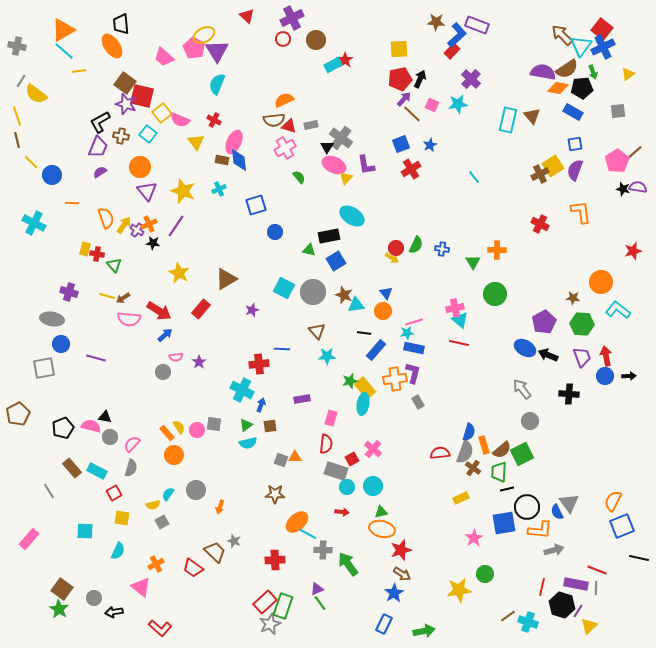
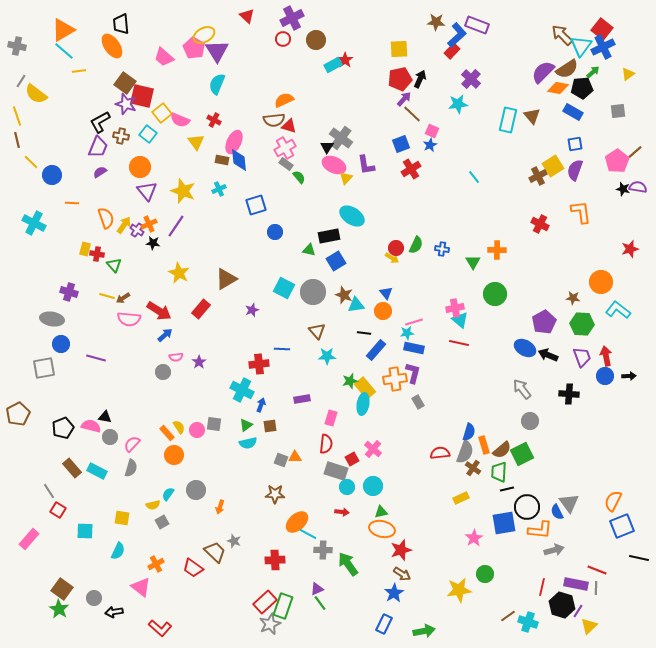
purple semicircle at (543, 72): rotated 55 degrees counterclockwise
green arrow at (593, 72): rotated 112 degrees counterclockwise
pink square at (432, 105): moved 26 px down
gray rectangle at (311, 125): moved 25 px left, 39 px down; rotated 48 degrees clockwise
brown cross at (540, 174): moved 2 px left, 2 px down
red star at (633, 251): moved 3 px left, 2 px up
red square at (114, 493): moved 56 px left, 17 px down; rotated 28 degrees counterclockwise
